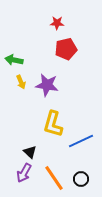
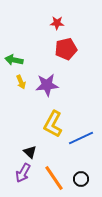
purple star: rotated 15 degrees counterclockwise
yellow L-shape: rotated 12 degrees clockwise
blue line: moved 3 px up
purple arrow: moved 1 px left
